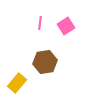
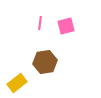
pink square: rotated 18 degrees clockwise
yellow rectangle: rotated 12 degrees clockwise
